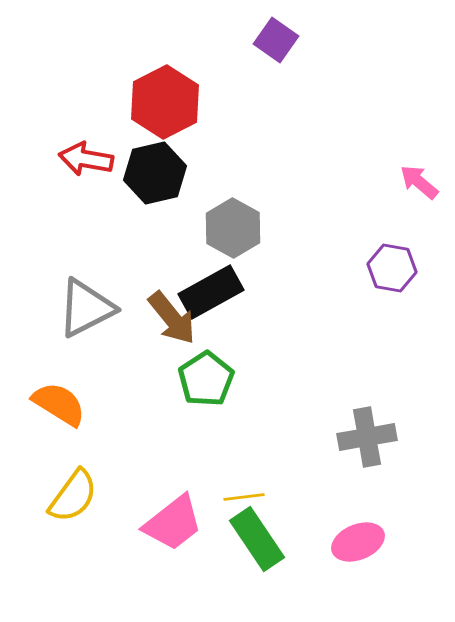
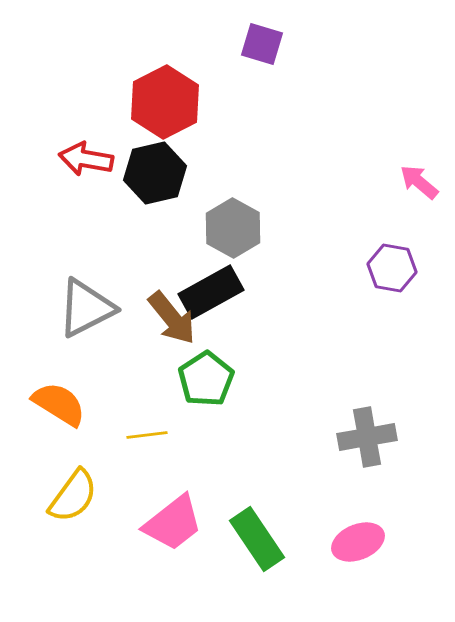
purple square: moved 14 px left, 4 px down; rotated 18 degrees counterclockwise
yellow line: moved 97 px left, 62 px up
